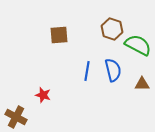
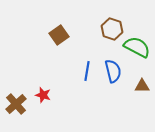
brown square: rotated 30 degrees counterclockwise
green semicircle: moved 1 px left, 2 px down
blue semicircle: moved 1 px down
brown triangle: moved 2 px down
brown cross: moved 13 px up; rotated 20 degrees clockwise
